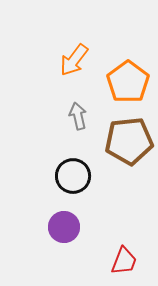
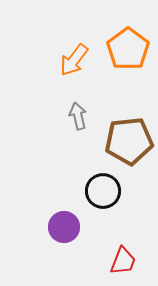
orange pentagon: moved 33 px up
black circle: moved 30 px right, 15 px down
red trapezoid: moved 1 px left
